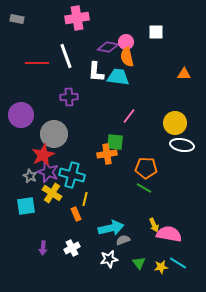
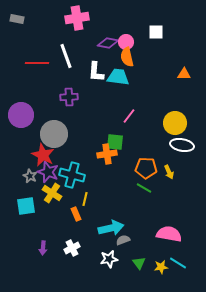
purple diamond: moved 4 px up
red star: rotated 20 degrees counterclockwise
yellow arrow: moved 15 px right, 53 px up
